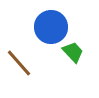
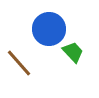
blue circle: moved 2 px left, 2 px down
